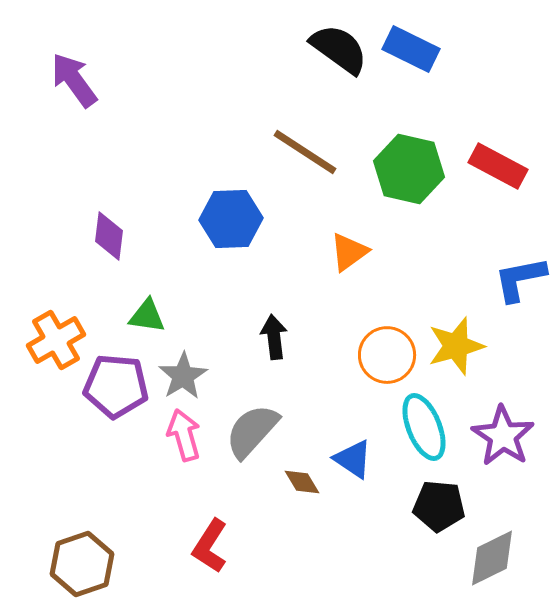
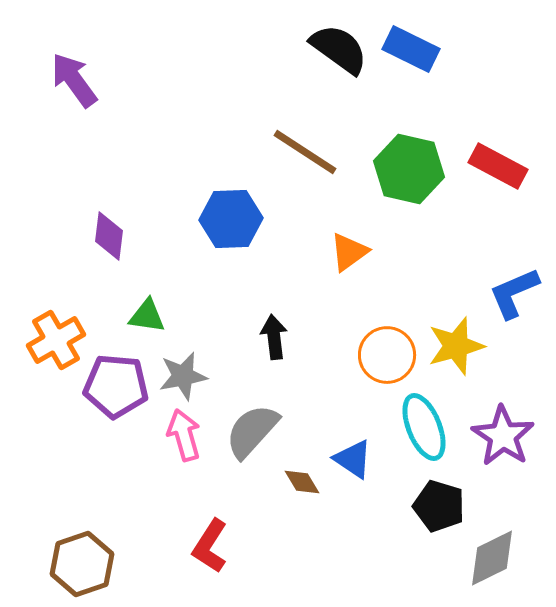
blue L-shape: moved 6 px left, 14 px down; rotated 12 degrees counterclockwise
gray star: rotated 21 degrees clockwise
black pentagon: rotated 12 degrees clockwise
